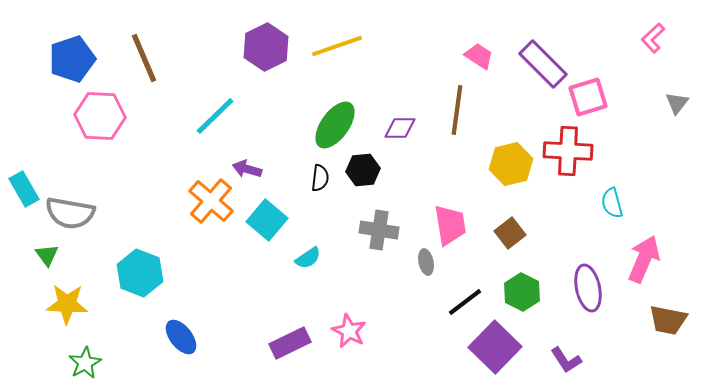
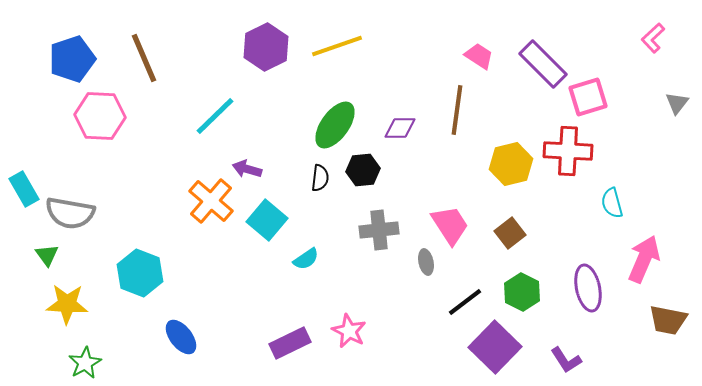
pink trapezoid at (450, 225): rotated 24 degrees counterclockwise
gray cross at (379, 230): rotated 15 degrees counterclockwise
cyan semicircle at (308, 258): moved 2 px left, 1 px down
